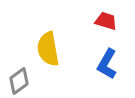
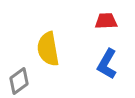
red trapezoid: rotated 20 degrees counterclockwise
